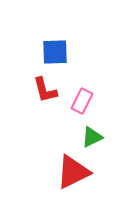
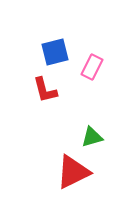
blue square: rotated 12 degrees counterclockwise
pink rectangle: moved 10 px right, 34 px up
green triangle: rotated 10 degrees clockwise
